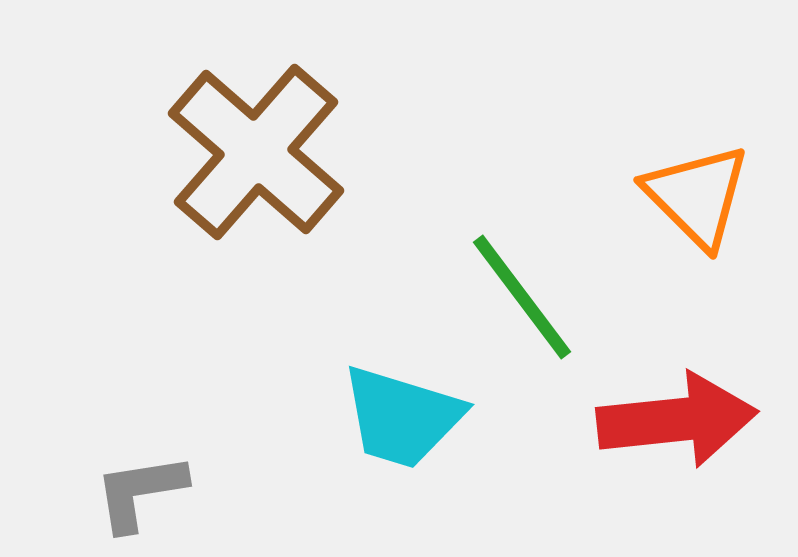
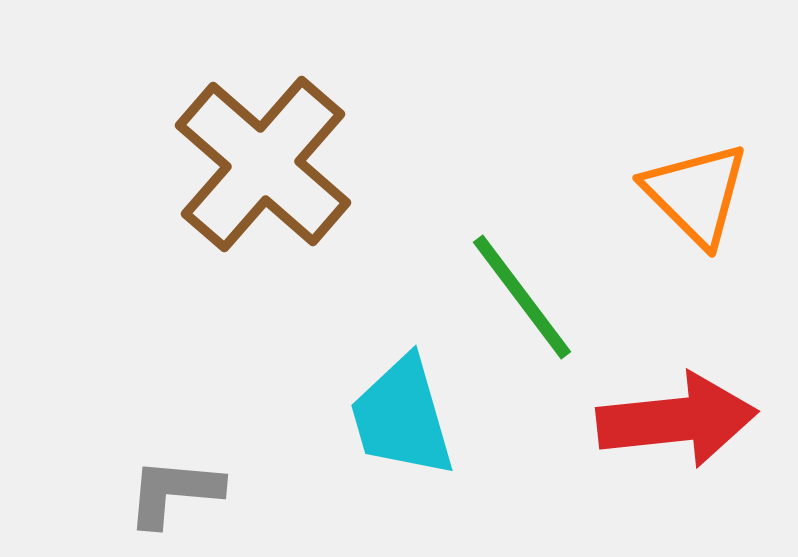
brown cross: moved 7 px right, 12 px down
orange triangle: moved 1 px left, 2 px up
cyan trapezoid: rotated 57 degrees clockwise
gray L-shape: moved 34 px right; rotated 14 degrees clockwise
